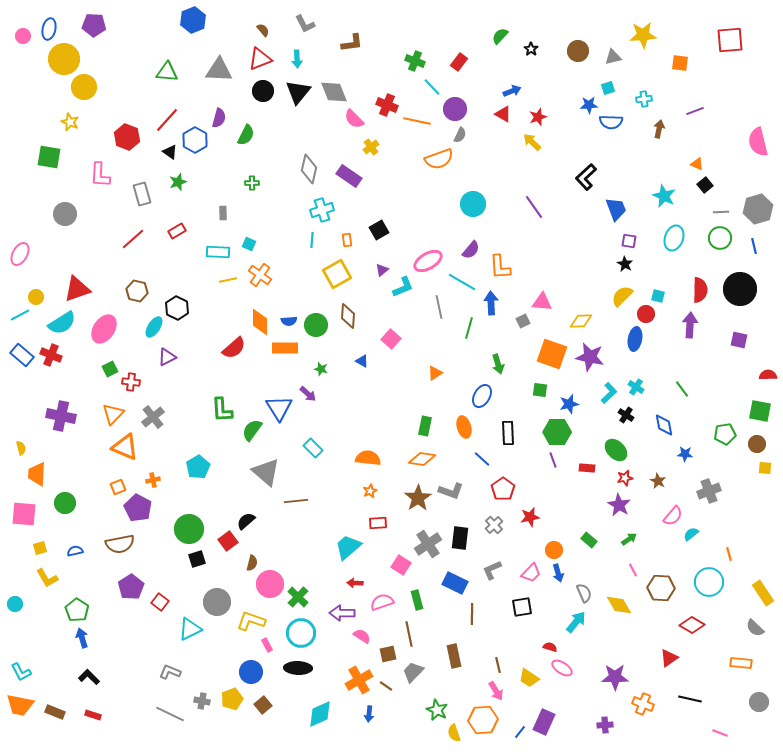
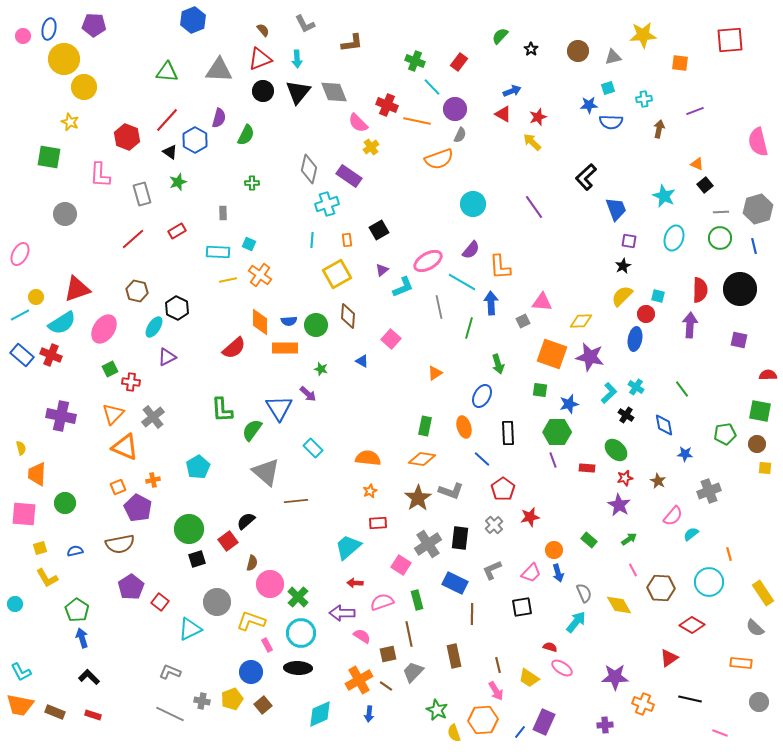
pink semicircle at (354, 119): moved 4 px right, 4 px down
cyan cross at (322, 210): moved 5 px right, 6 px up
black star at (625, 264): moved 2 px left, 2 px down; rotated 14 degrees clockwise
